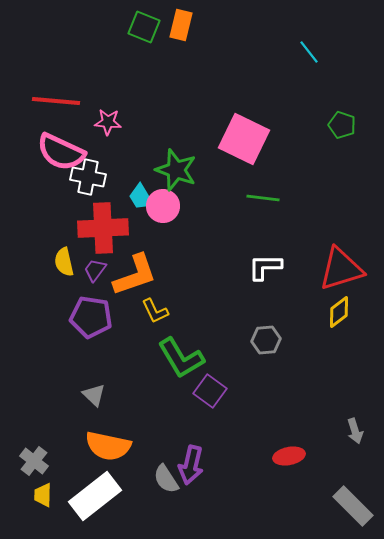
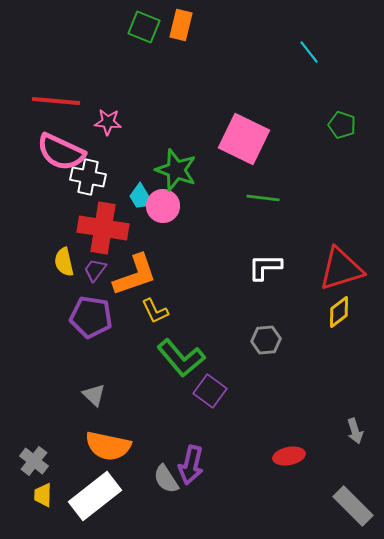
red cross: rotated 12 degrees clockwise
green L-shape: rotated 9 degrees counterclockwise
